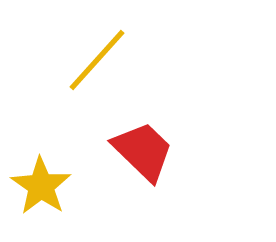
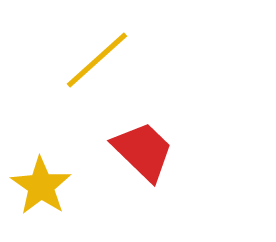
yellow line: rotated 6 degrees clockwise
